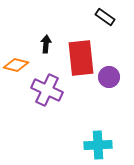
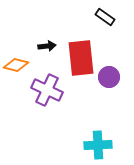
black arrow: moved 1 px right, 2 px down; rotated 78 degrees clockwise
